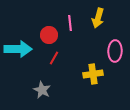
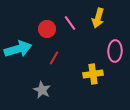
pink line: rotated 28 degrees counterclockwise
red circle: moved 2 px left, 6 px up
cyan arrow: rotated 16 degrees counterclockwise
